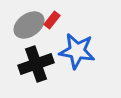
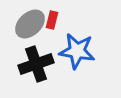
red rectangle: rotated 24 degrees counterclockwise
gray ellipse: moved 1 px right, 1 px up; rotated 8 degrees counterclockwise
